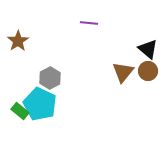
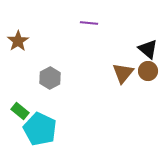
brown triangle: moved 1 px down
cyan pentagon: moved 25 px down
